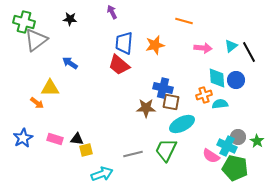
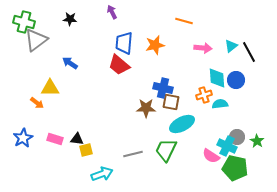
gray circle: moved 1 px left
